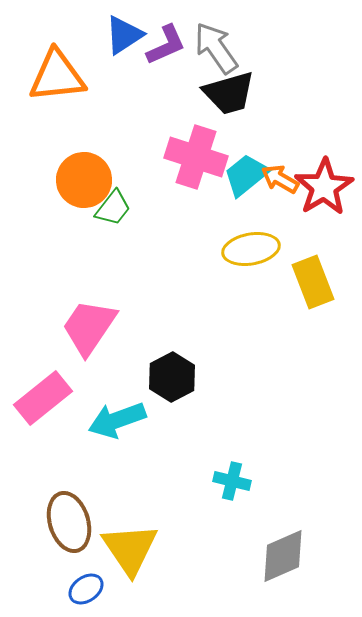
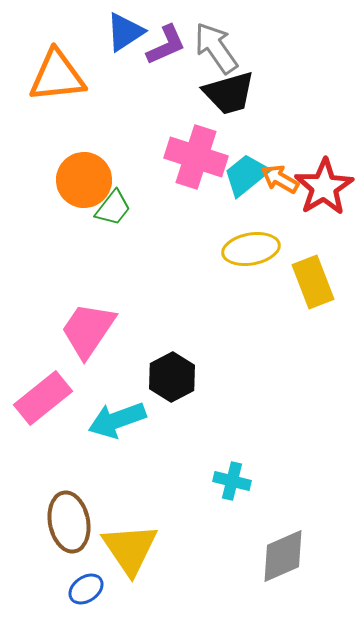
blue triangle: moved 1 px right, 3 px up
pink trapezoid: moved 1 px left, 3 px down
brown ellipse: rotated 6 degrees clockwise
